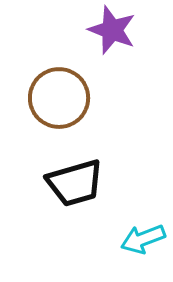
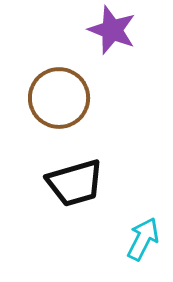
cyan arrow: rotated 138 degrees clockwise
